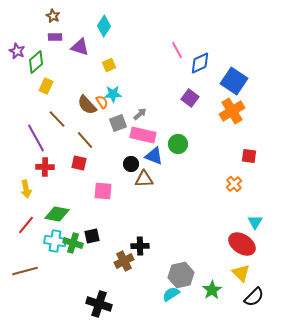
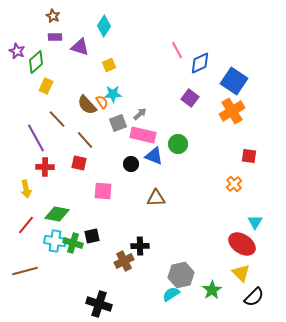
brown triangle at (144, 179): moved 12 px right, 19 px down
